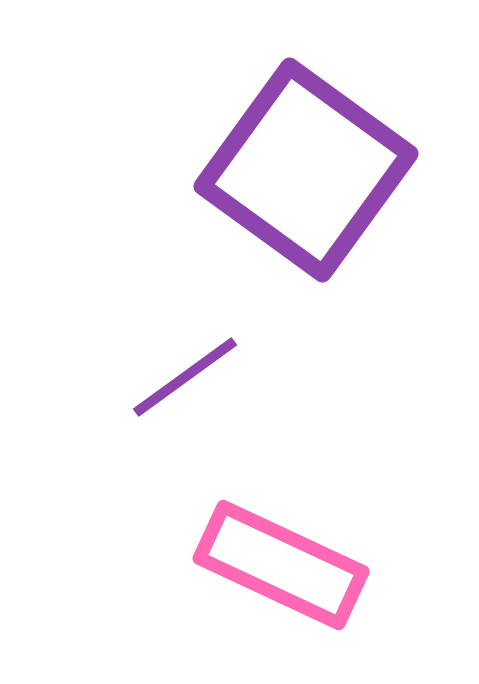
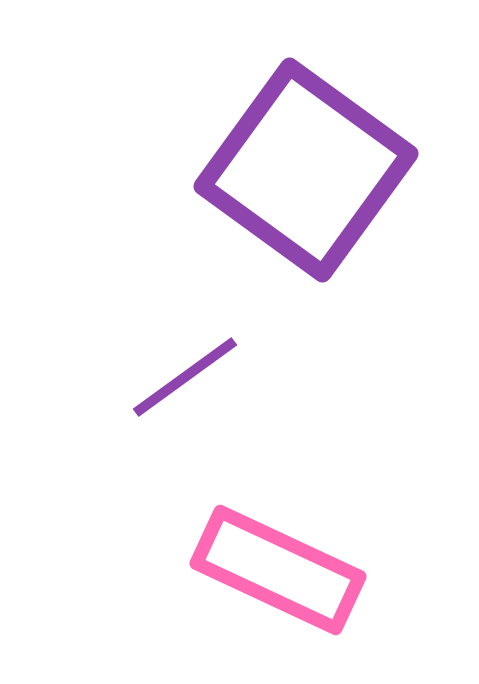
pink rectangle: moved 3 px left, 5 px down
